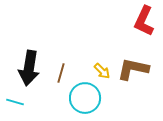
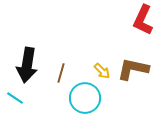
red L-shape: moved 1 px left, 1 px up
black arrow: moved 2 px left, 3 px up
cyan line: moved 4 px up; rotated 18 degrees clockwise
